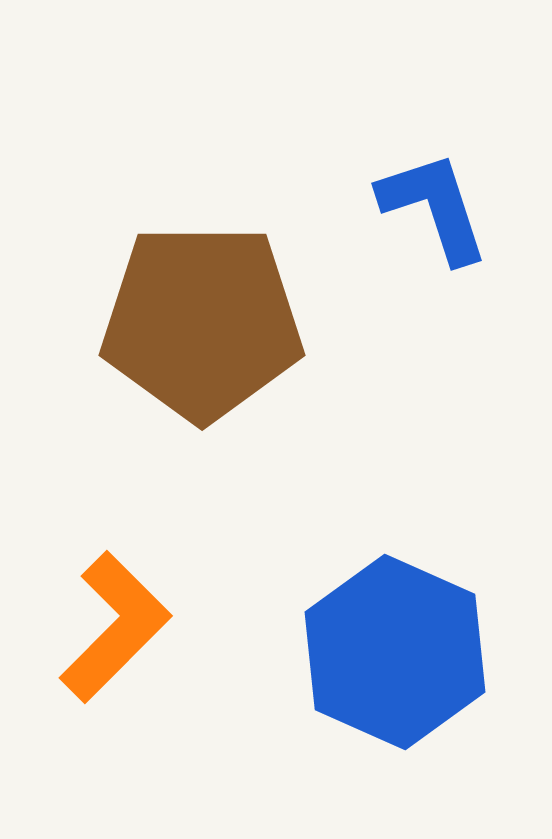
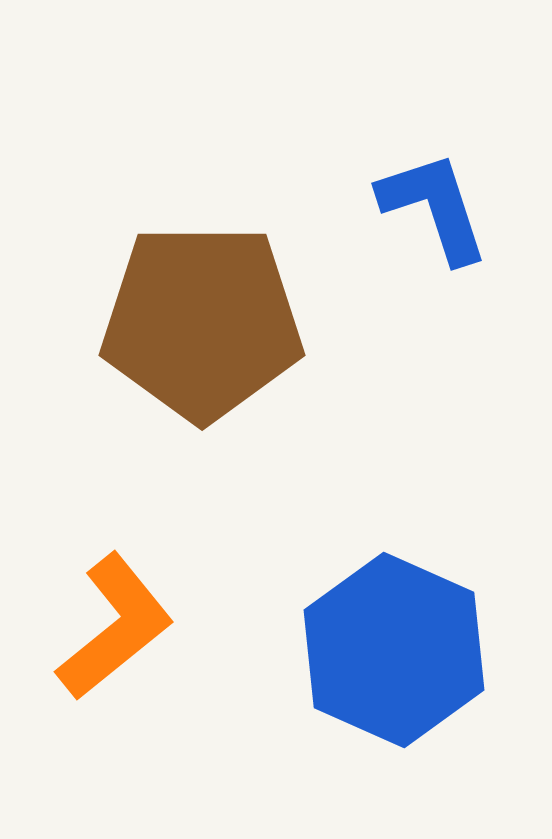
orange L-shape: rotated 6 degrees clockwise
blue hexagon: moved 1 px left, 2 px up
